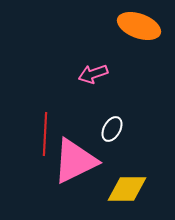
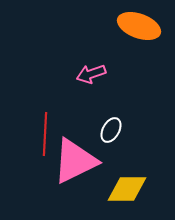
pink arrow: moved 2 px left
white ellipse: moved 1 px left, 1 px down
